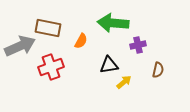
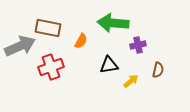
yellow arrow: moved 7 px right, 1 px up
